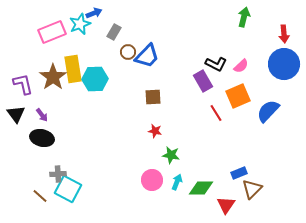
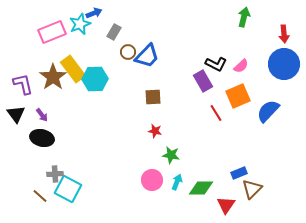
yellow rectangle: rotated 28 degrees counterclockwise
gray cross: moved 3 px left
